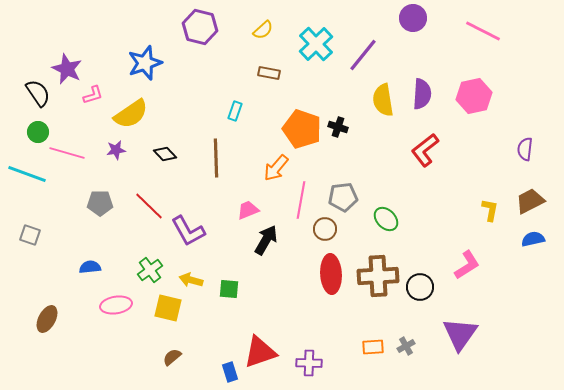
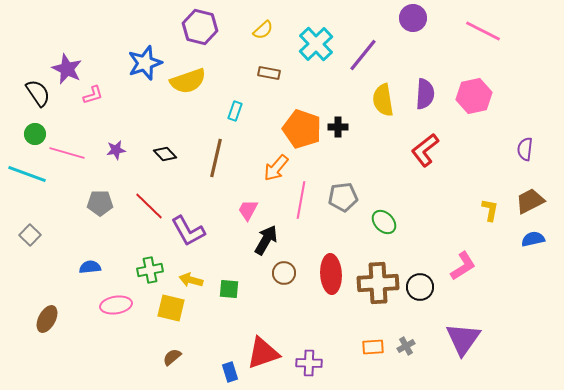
purple semicircle at (422, 94): moved 3 px right
yellow semicircle at (131, 114): moved 57 px right, 33 px up; rotated 15 degrees clockwise
black cross at (338, 127): rotated 18 degrees counterclockwise
green circle at (38, 132): moved 3 px left, 2 px down
brown line at (216, 158): rotated 15 degrees clockwise
pink trapezoid at (248, 210): rotated 40 degrees counterclockwise
green ellipse at (386, 219): moved 2 px left, 3 px down
brown circle at (325, 229): moved 41 px left, 44 px down
gray square at (30, 235): rotated 25 degrees clockwise
pink L-shape at (467, 265): moved 4 px left, 1 px down
green cross at (150, 270): rotated 25 degrees clockwise
brown cross at (378, 276): moved 7 px down
yellow square at (168, 308): moved 3 px right
purple triangle at (460, 334): moved 3 px right, 5 px down
red triangle at (260, 352): moved 3 px right, 1 px down
